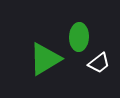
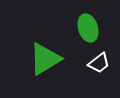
green ellipse: moved 9 px right, 9 px up; rotated 20 degrees counterclockwise
